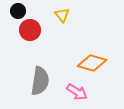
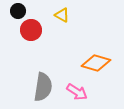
yellow triangle: rotated 21 degrees counterclockwise
red circle: moved 1 px right
orange diamond: moved 4 px right
gray semicircle: moved 3 px right, 6 px down
